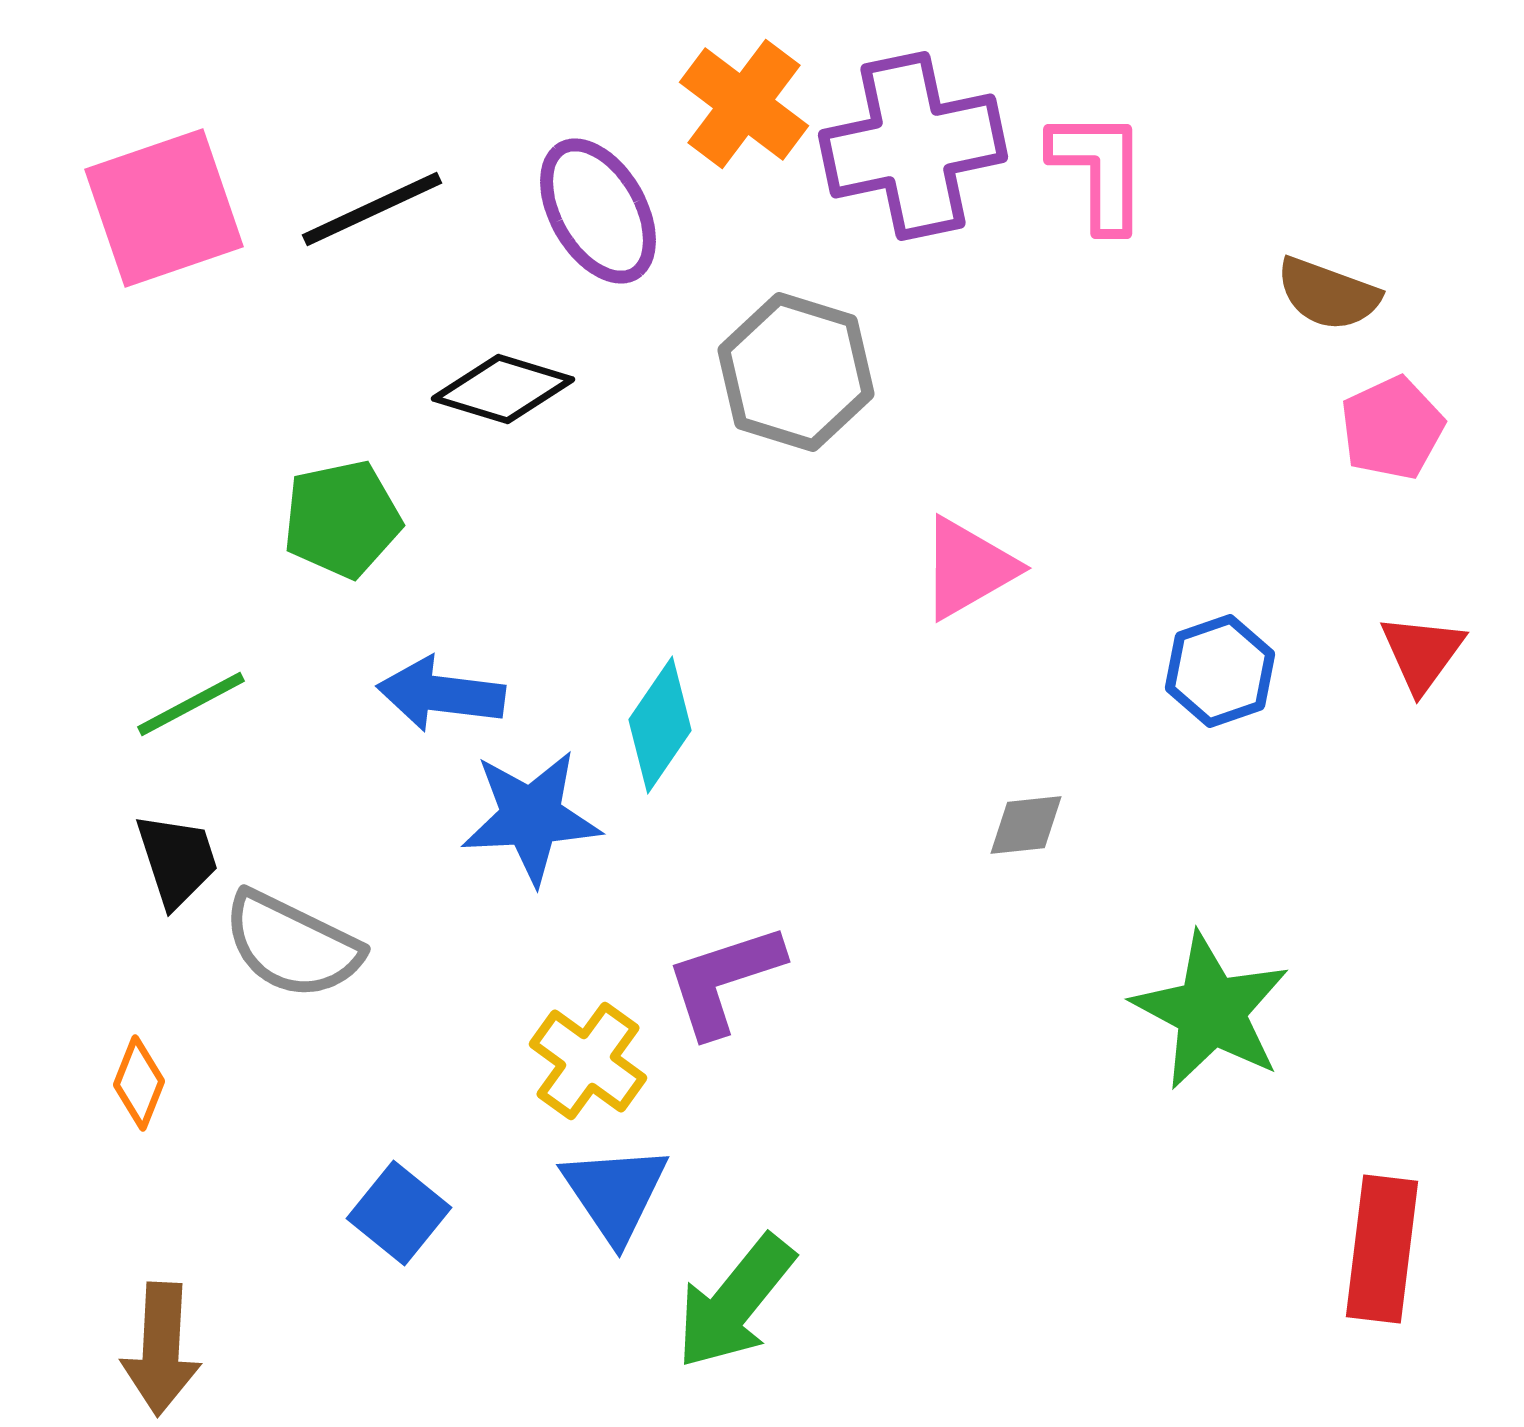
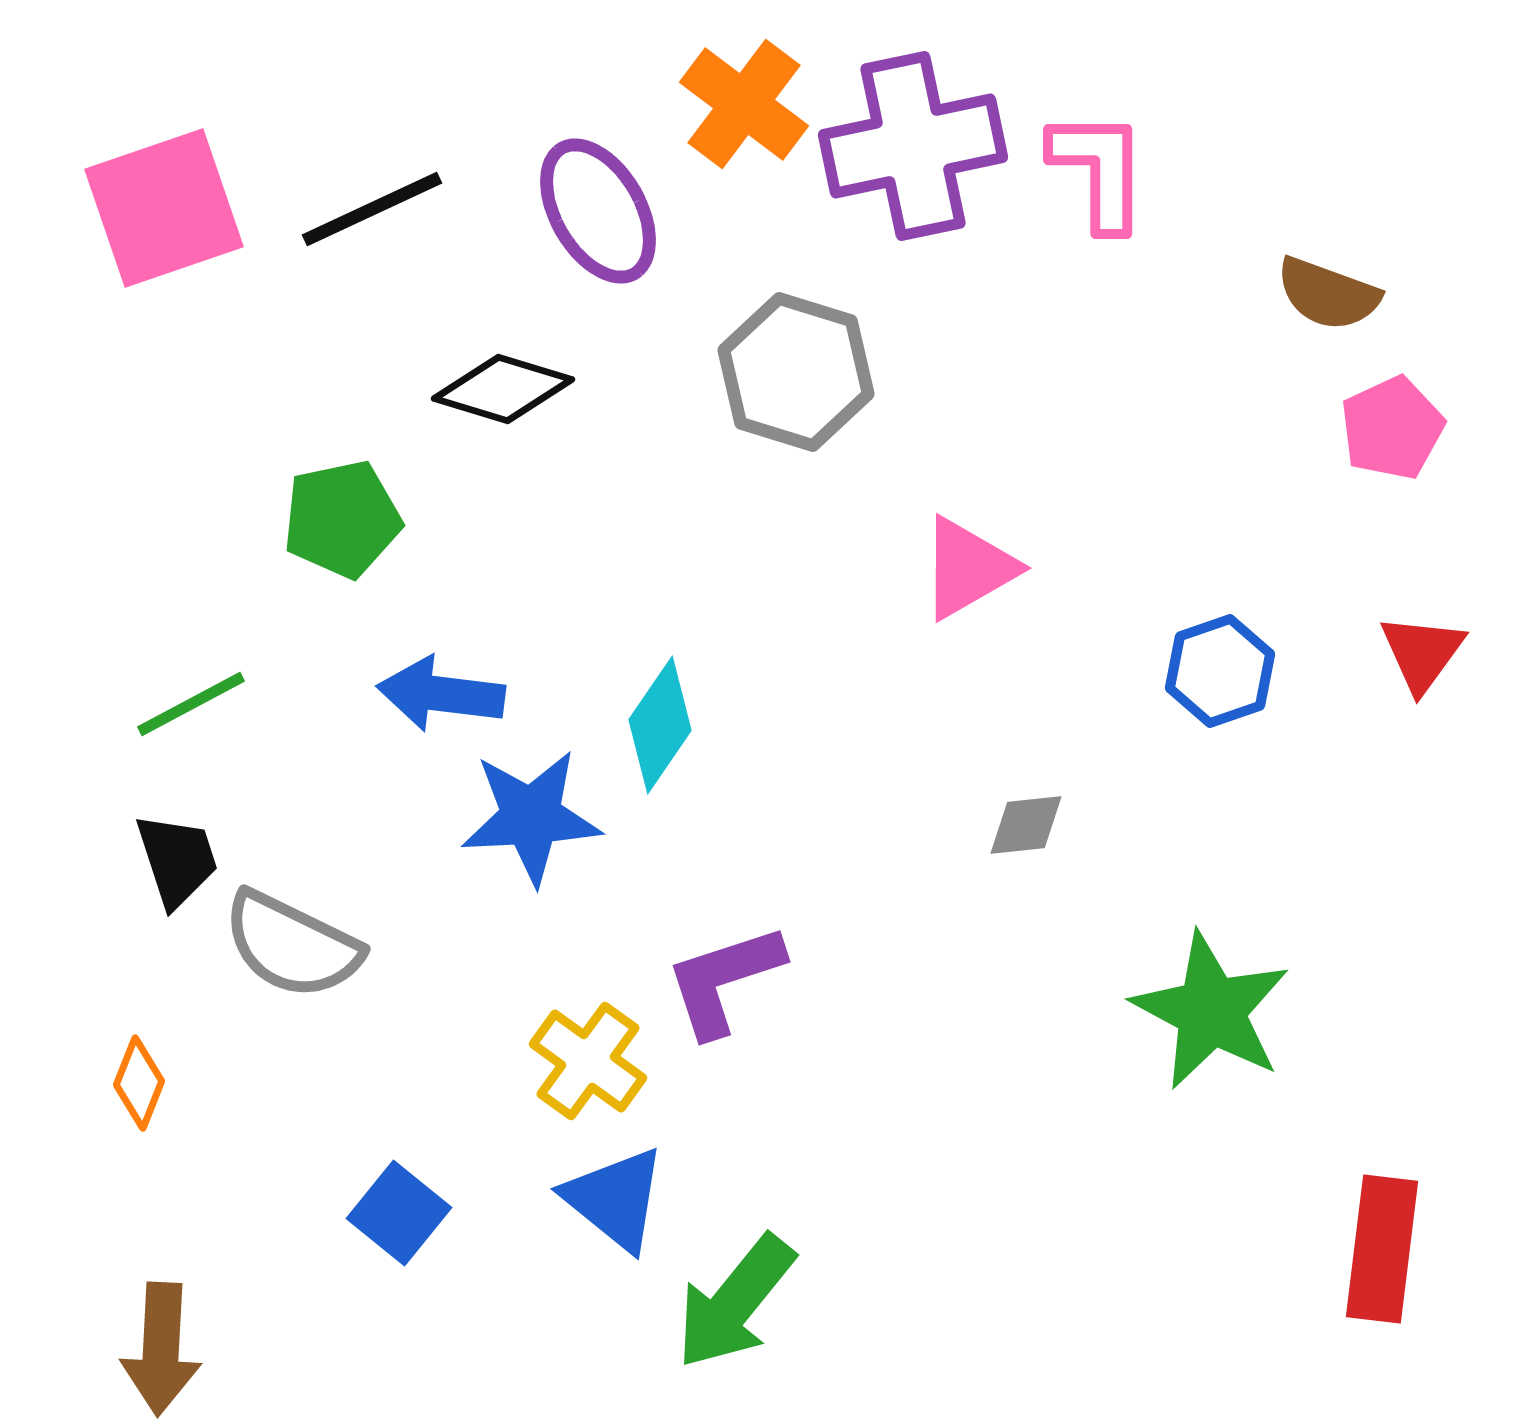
blue triangle: moved 6 px down; rotated 17 degrees counterclockwise
